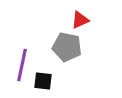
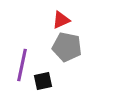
red triangle: moved 19 px left
black square: rotated 18 degrees counterclockwise
